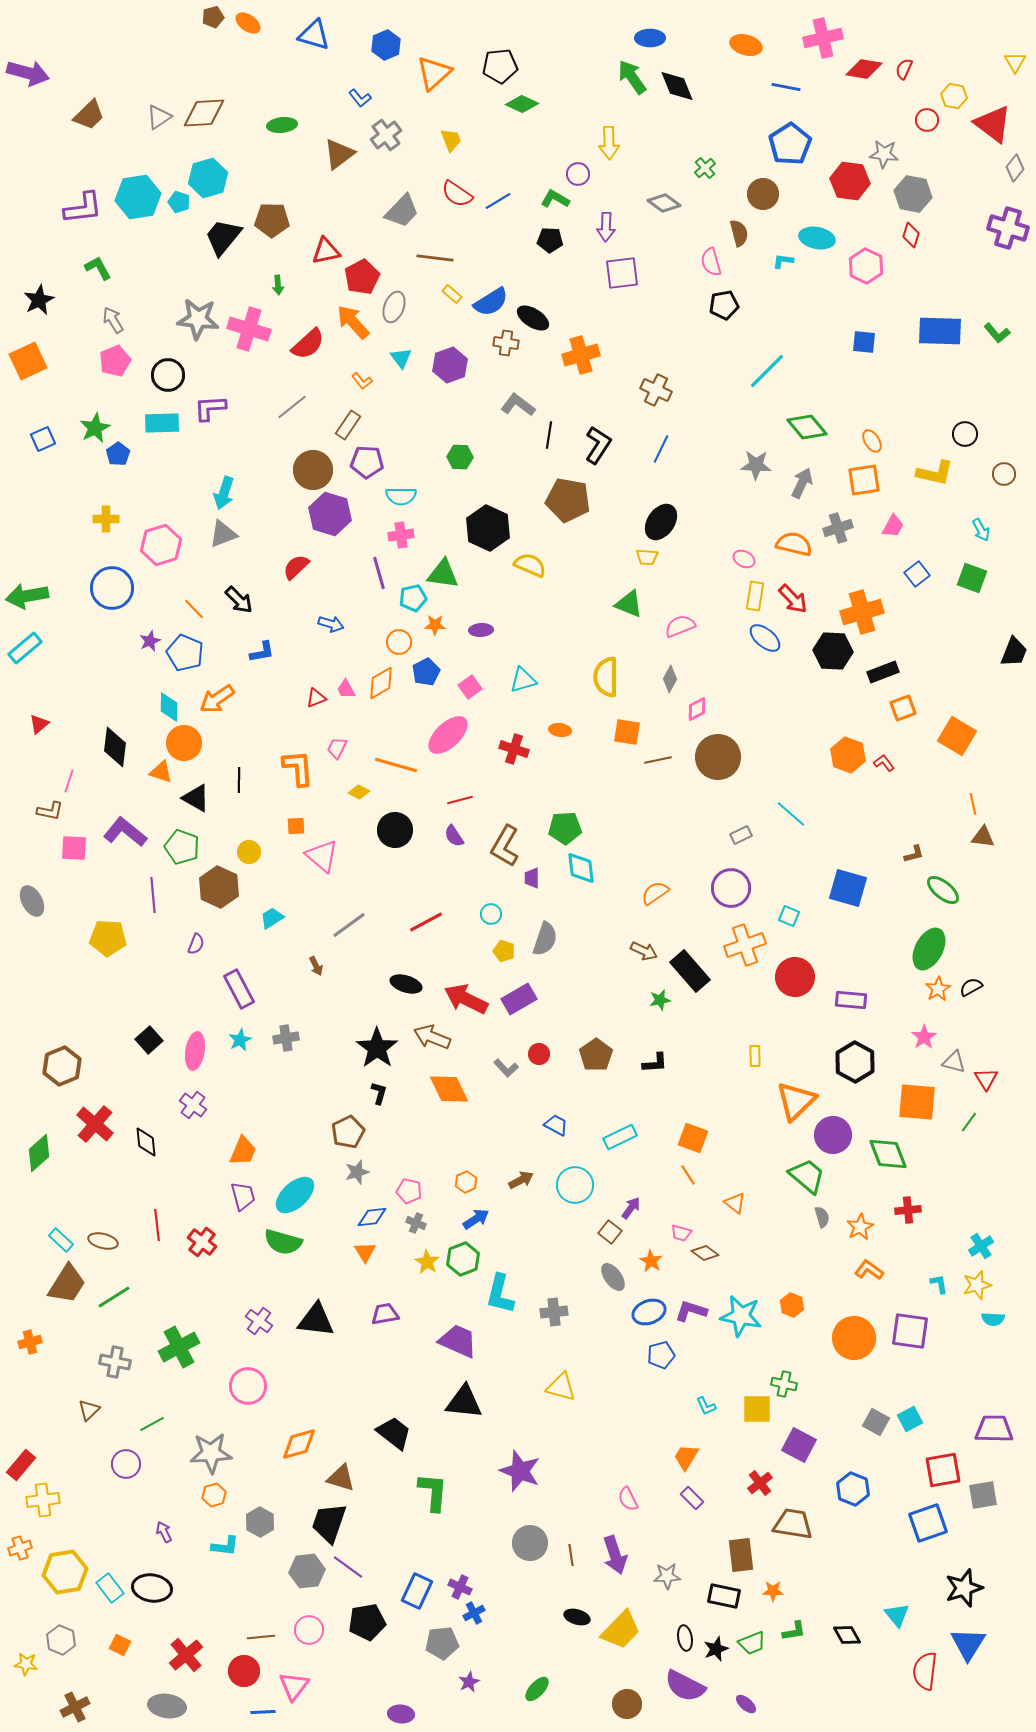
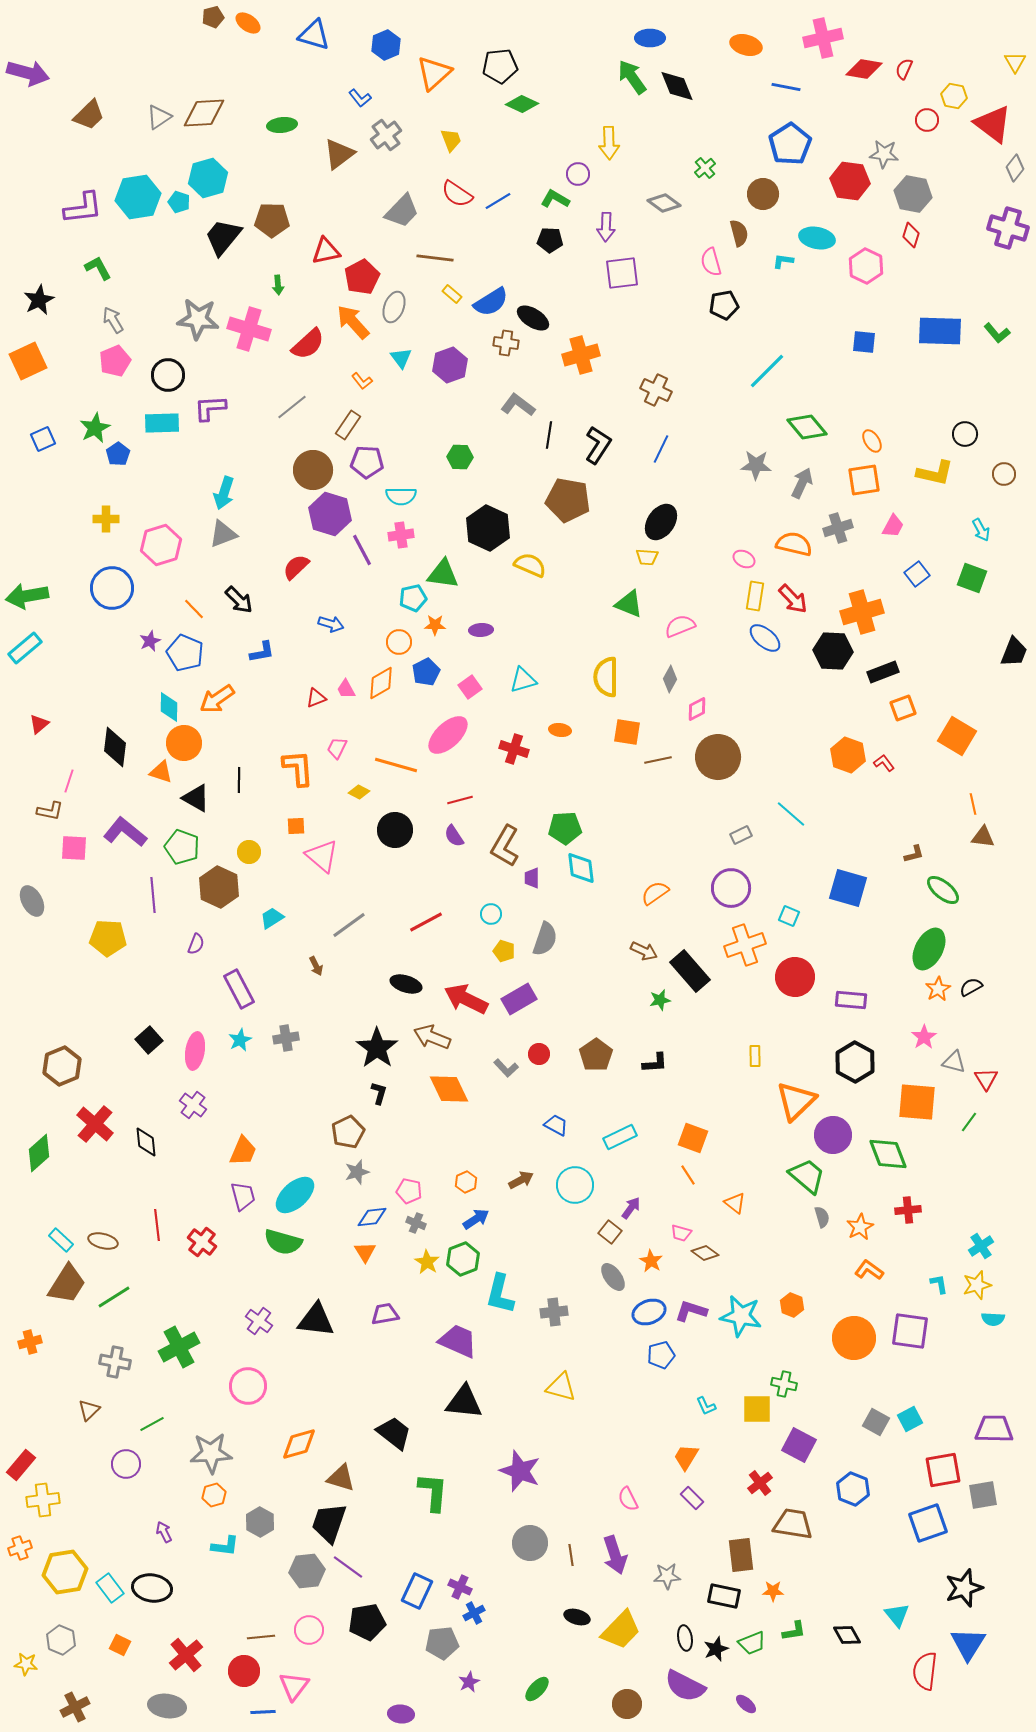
purple line at (379, 573): moved 17 px left, 23 px up; rotated 12 degrees counterclockwise
